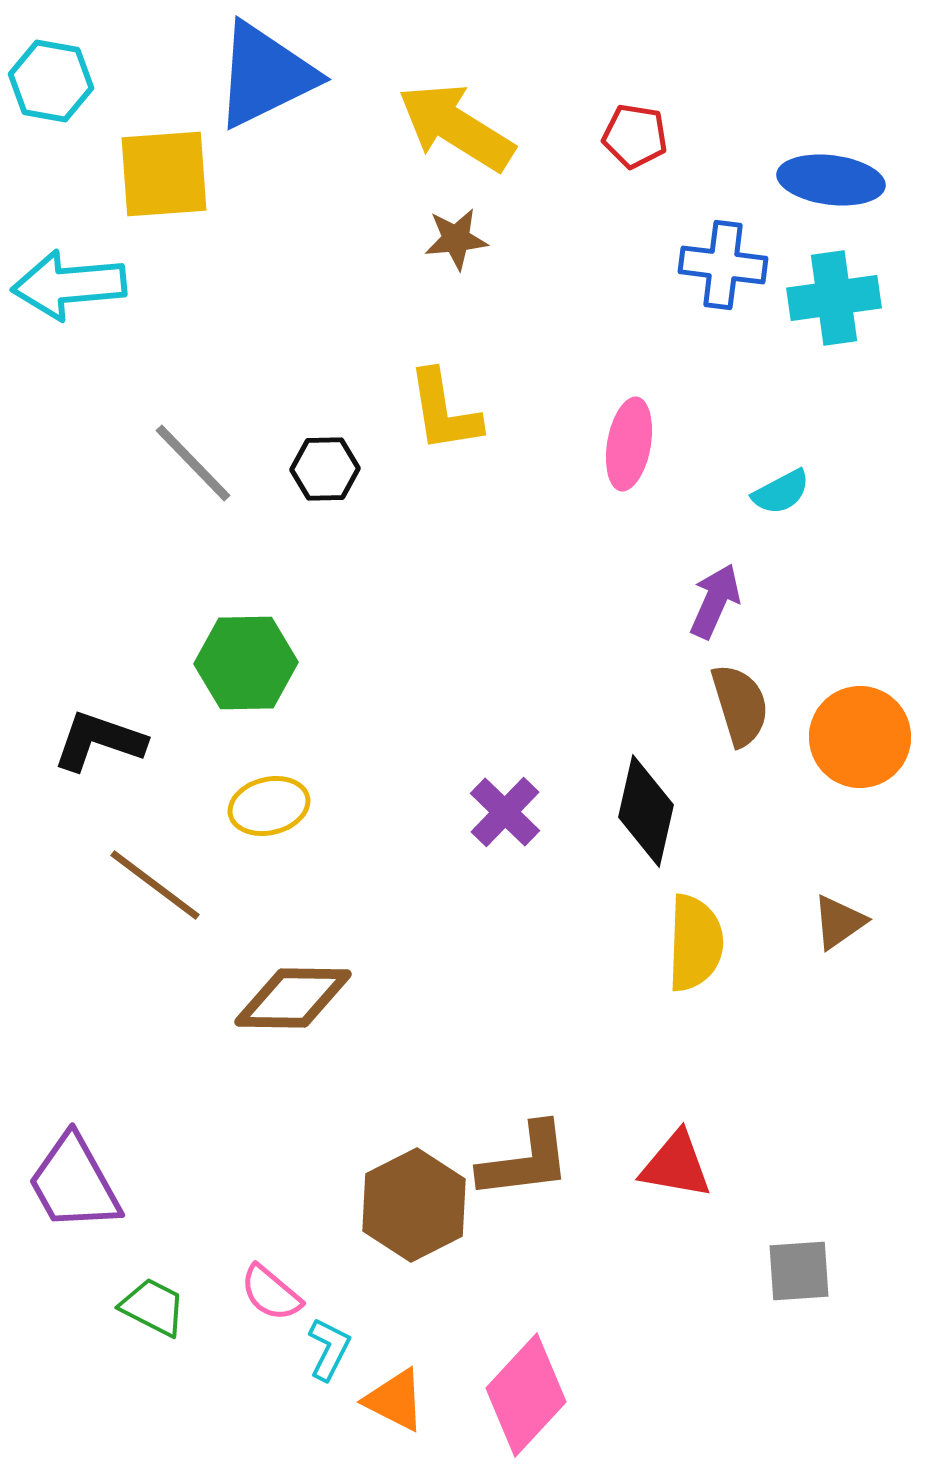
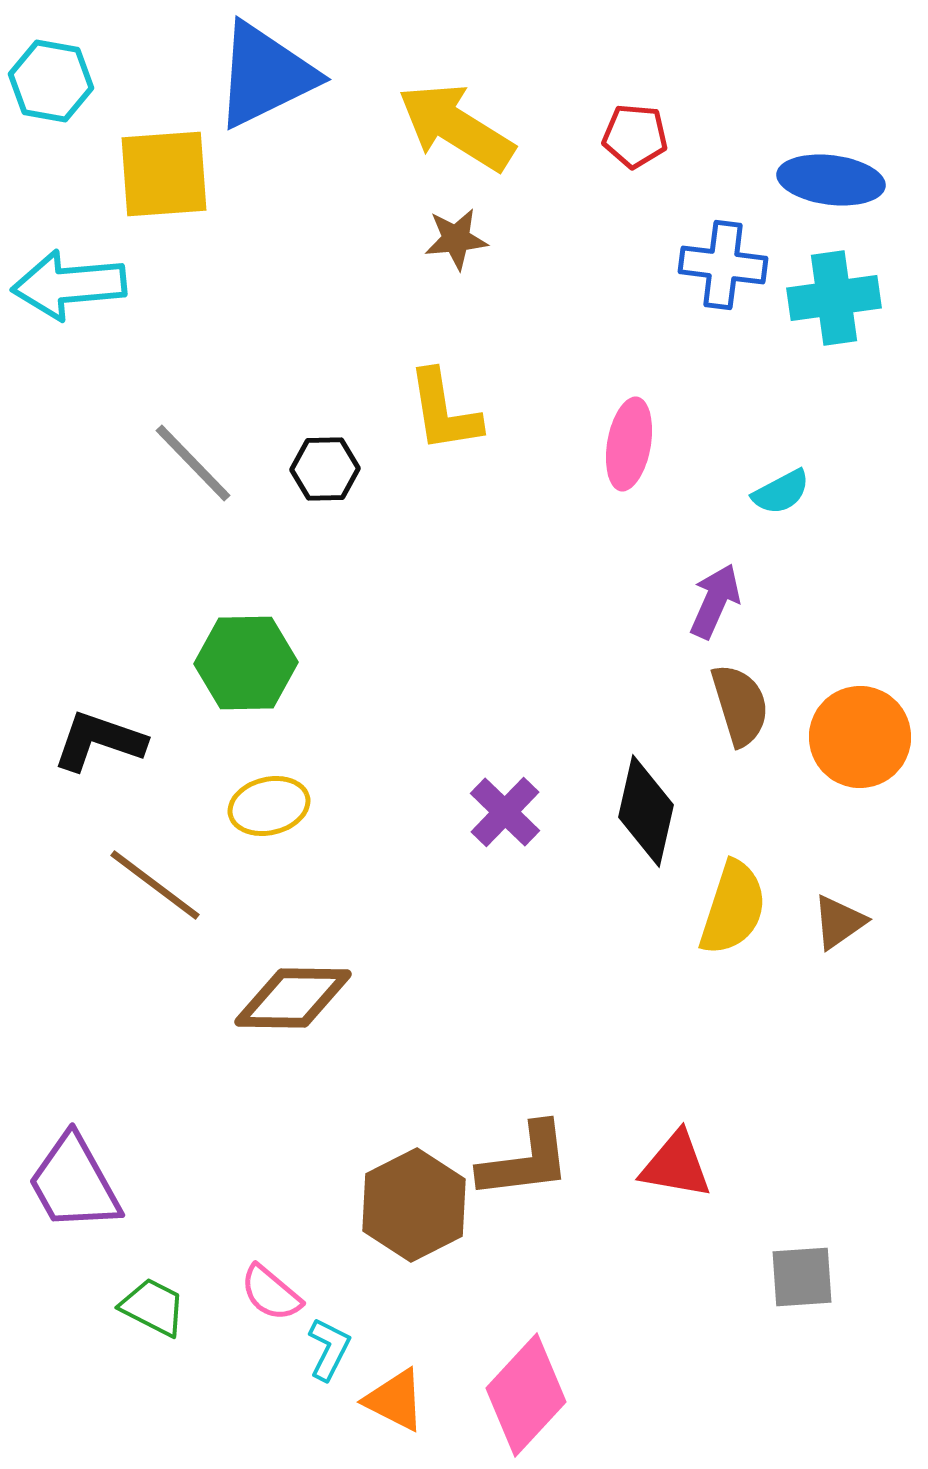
red pentagon: rotated 4 degrees counterclockwise
yellow semicircle: moved 38 px right, 35 px up; rotated 16 degrees clockwise
gray square: moved 3 px right, 6 px down
